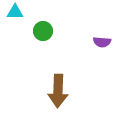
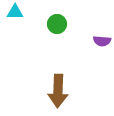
green circle: moved 14 px right, 7 px up
purple semicircle: moved 1 px up
